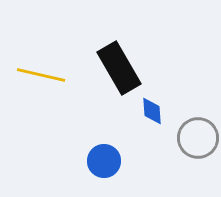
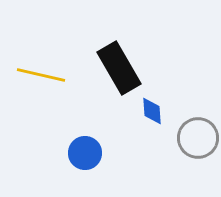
blue circle: moved 19 px left, 8 px up
